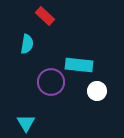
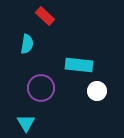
purple circle: moved 10 px left, 6 px down
